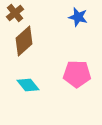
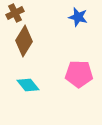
brown cross: rotated 12 degrees clockwise
brown diamond: rotated 16 degrees counterclockwise
pink pentagon: moved 2 px right
